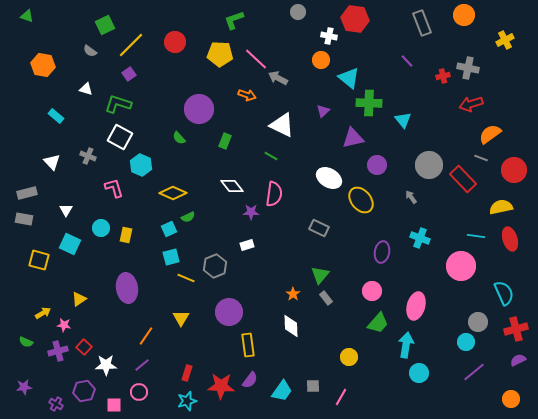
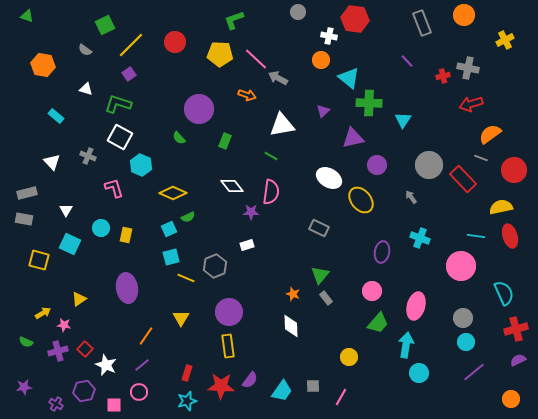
gray semicircle at (90, 51): moved 5 px left, 1 px up
cyan triangle at (403, 120): rotated 12 degrees clockwise
white triangle at (282, 125): rotated 36 degrees counterclockwise
pink semicircle at (274, 194): moved 3 px left, 2 px up
red ellipse at (510, 239): moved 3 px up
orange star at (293, 294): rotated 16 degrees counterclockwise
gray circle at (478, 322): moved 15 px left, 4 px up
yellow rectangle at (248, 345): moved 20 px left, 1 px down
red square at (84, 347): moved 1 px right, 2 px down
white star at (106, 365): rotated 25 degrees clockwise
